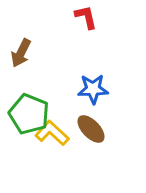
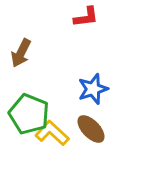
red L-shape: rotated 96 degrees clockwise
blue star: rotated 16 degrees counterclockwise
